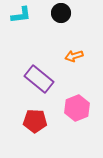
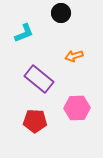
cyan L-shape: moved 3 px right, 18 px down; rotated 15 degrees counterclockwise
pink hexagon: rotated 20 degrees clockwise
